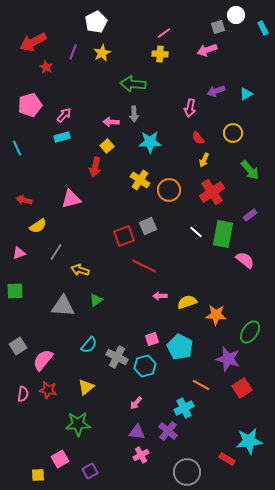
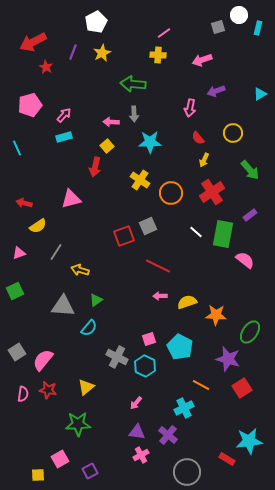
white circle at (236, 15): moved 3 px right
cyan rectangle at (263, 28): moved 5 px left; rotated 40 degrees clockwise
pink arrow at (207, 50): moved 5 px left, 10 px down
yellow cross at (160, 54): moved 2 px left, 1 px down
cyan triangle at (246, 94): moved 14 px right
cyan rectangle at (62, 137): moved 2 px right
orange circle at (169, 190): moved 2 px right, 3 px down
red arrow at (24, 200): moved 3 px down
red line at (144, 266): moved 14 px right
green square at (15, 291): rotated 24 degrees counterclockwise
pink square at (152, 339): moved 3 px left
cyan semicircle at (89, 345): moved 17 px up
gray square at (18, 346): moved 1 px left, 6 px down
cyan hexagon at (145, 366): rotated 20 degrees counterclockwise
purple cross at (168, 431): moved 4 px down
